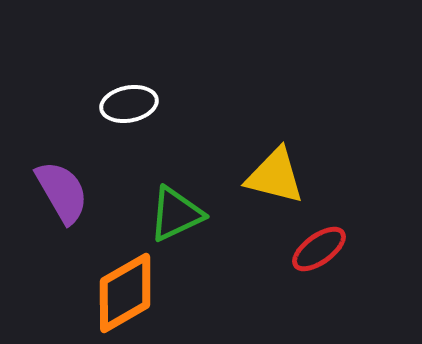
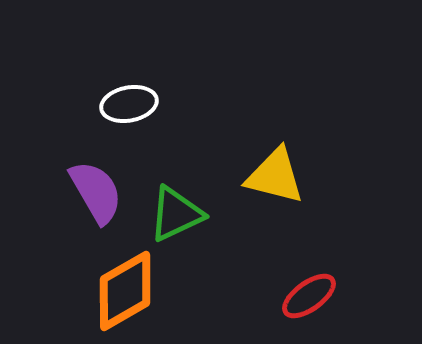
purple semicircle: moved 34 px right
red ellipse: moved 10 px left, 47 px down
orange diamond: moved 2 px up
